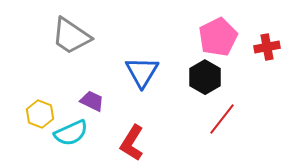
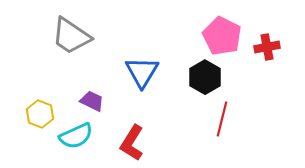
pink pentagon: moved 4 px right, 1 px up; rotated 18 degrees counterclockwise
red line: rotated 24 degrees counterclockwise
cyan semicircle: moved 5 px right, 3 px down
